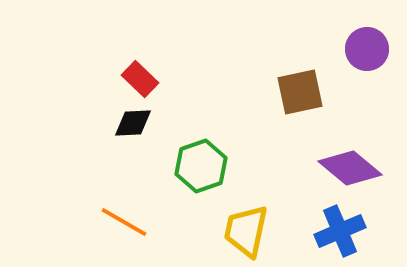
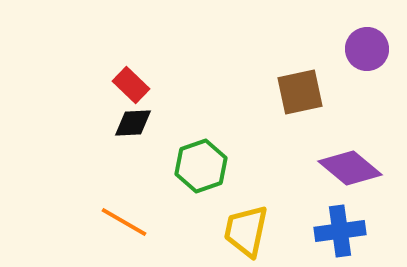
red rectangle: moved 9 px left, 6 px down
blue cross: rotated 15 degrees clockwise
